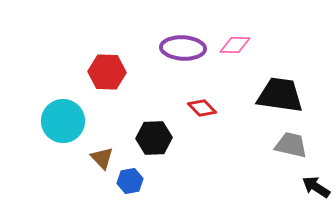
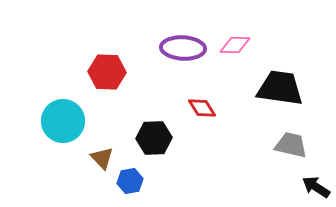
black trapezoid: moved 7 px up
red diamond: rotated 12 degrees clockwise
